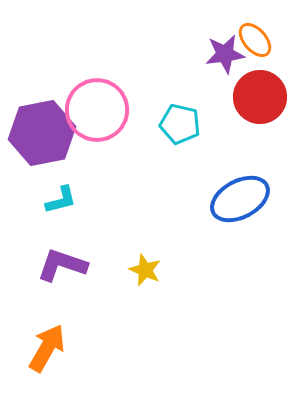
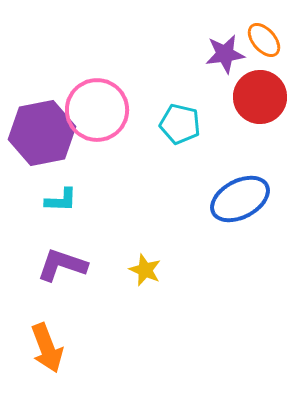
orange ellipse: moved 9 px right
cyan L-shape: rotated 16 degrees clockwise
orange arrow: rotated 129 degrees clockwise
